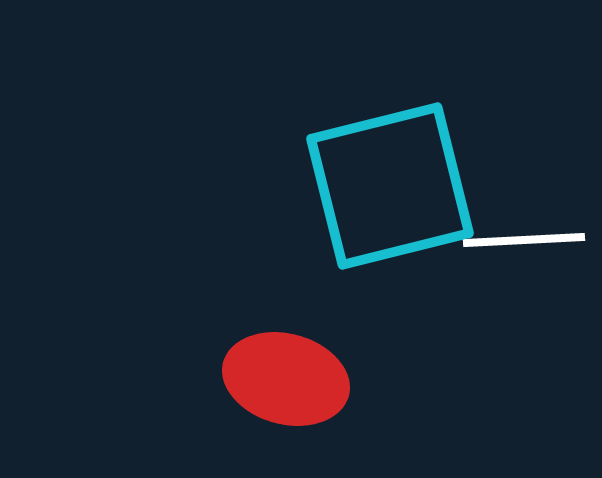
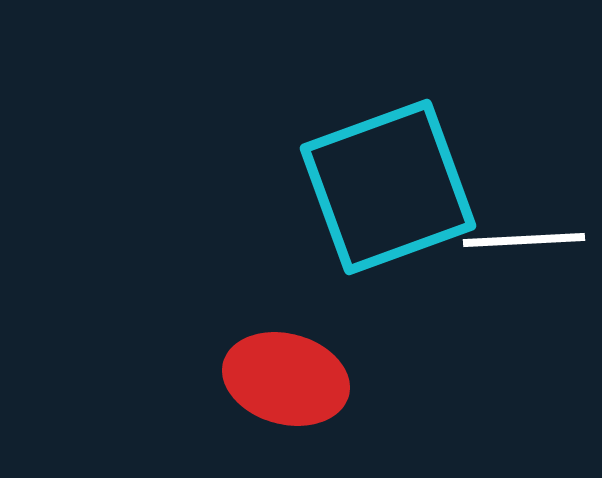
cyan square: moved 2 px left, 1 px down; rotated 6 degrees counterclockwise
